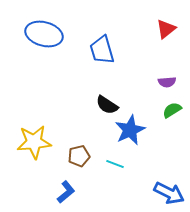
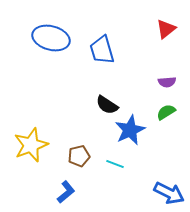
blue ellipse: moved 7 px right, 4 px down
green semicircle: moved 6 px left, 2 px down
yellow star: moved 3 px left, 3 px down; rotated 16 degrees counterclockwise
